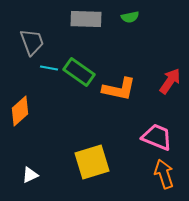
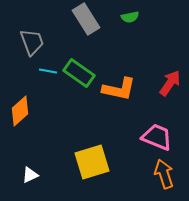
gray rectangle: rotated 56 degrees clockwise
cyan line: moved 1 px left, 3 px down
green rectangle: moved 1 px down
red arrow: moved 2 px down
